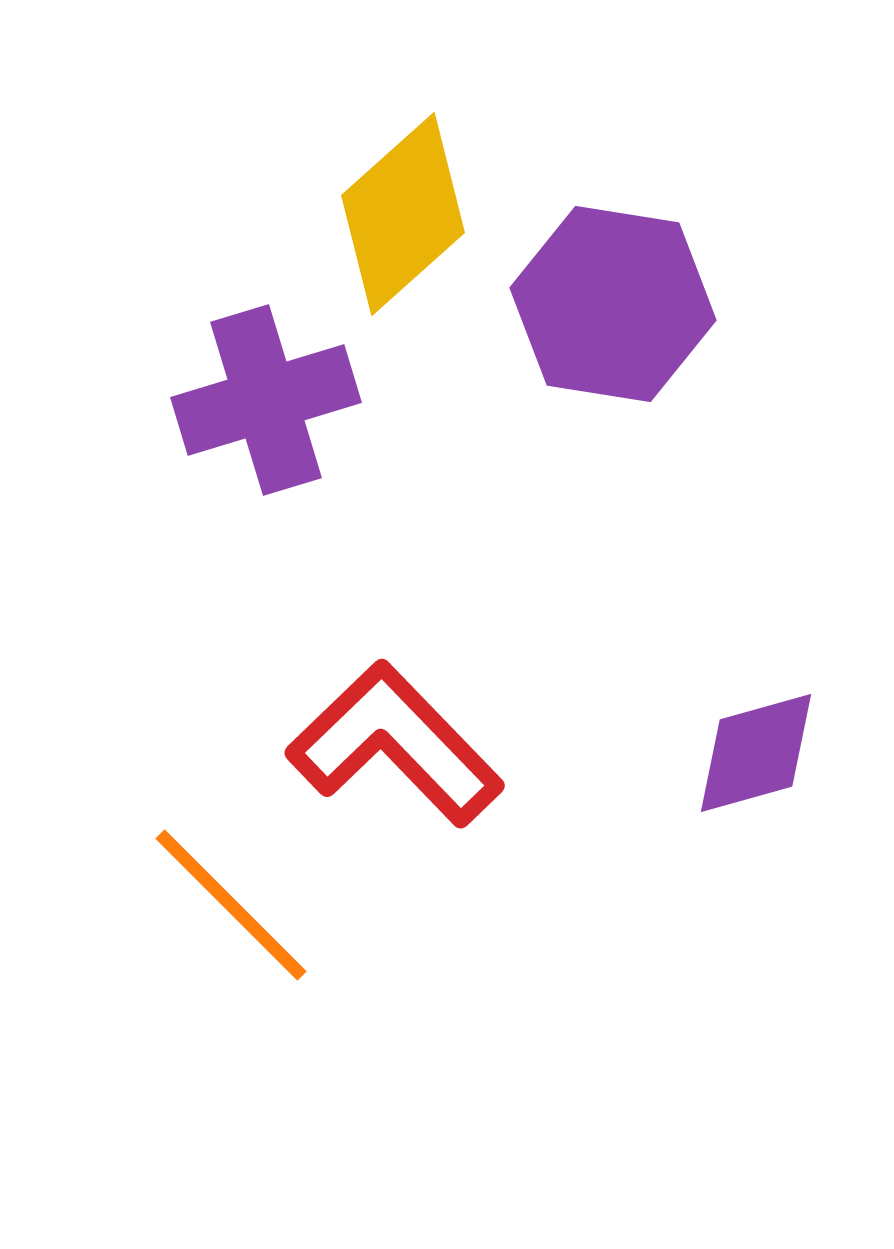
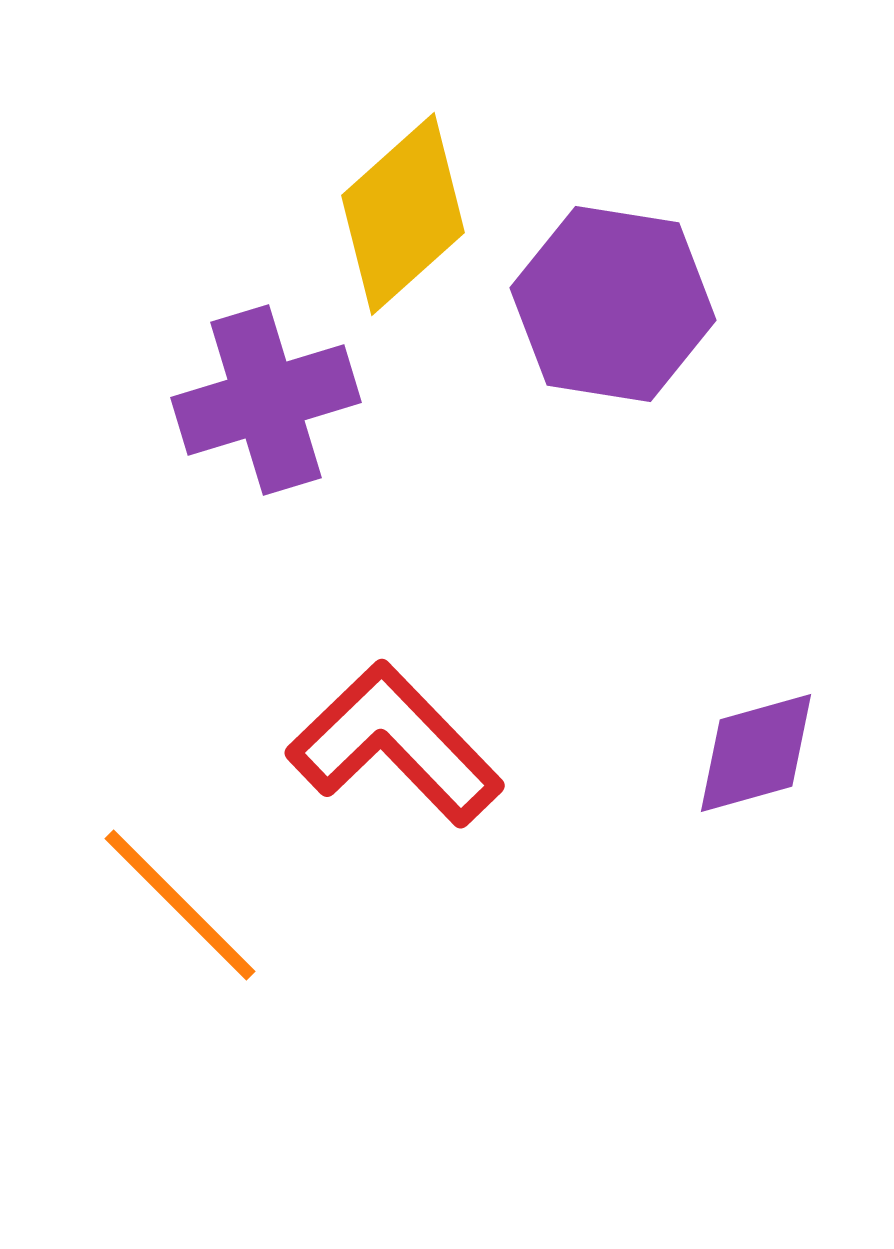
orange line: moved 51 px left
